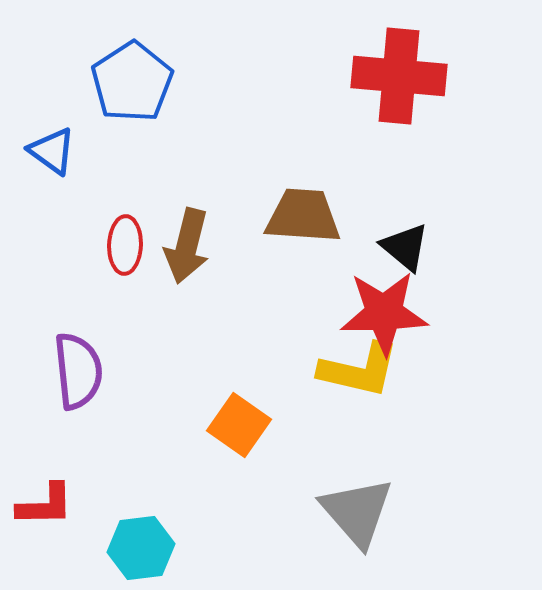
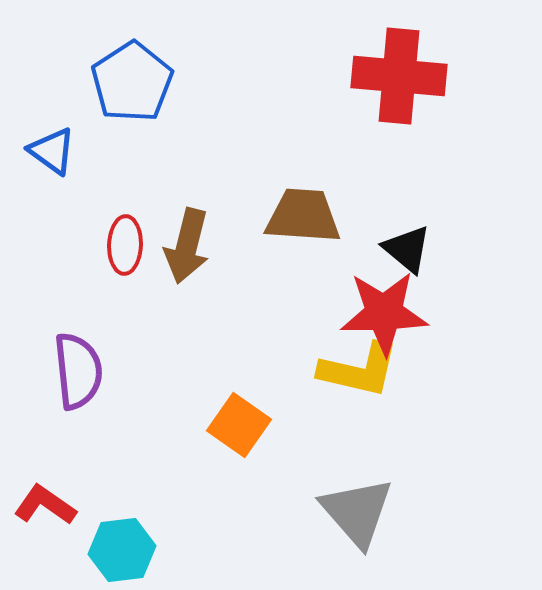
black triangle: moved 2 px right, 2 px down
red L-shape: rotated 144 degrees counterclockwise
cyan hexagon: moved 19 px left, 2 px down
